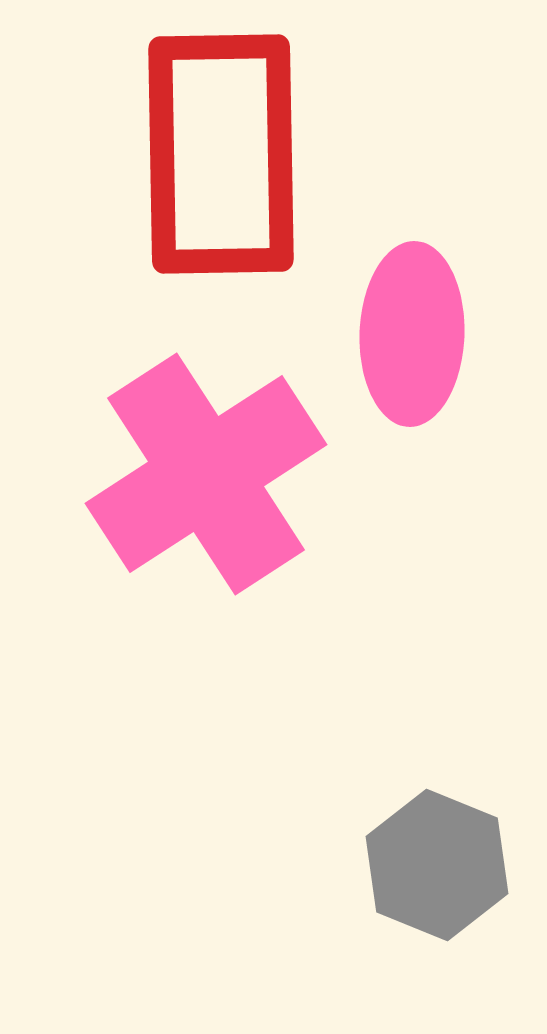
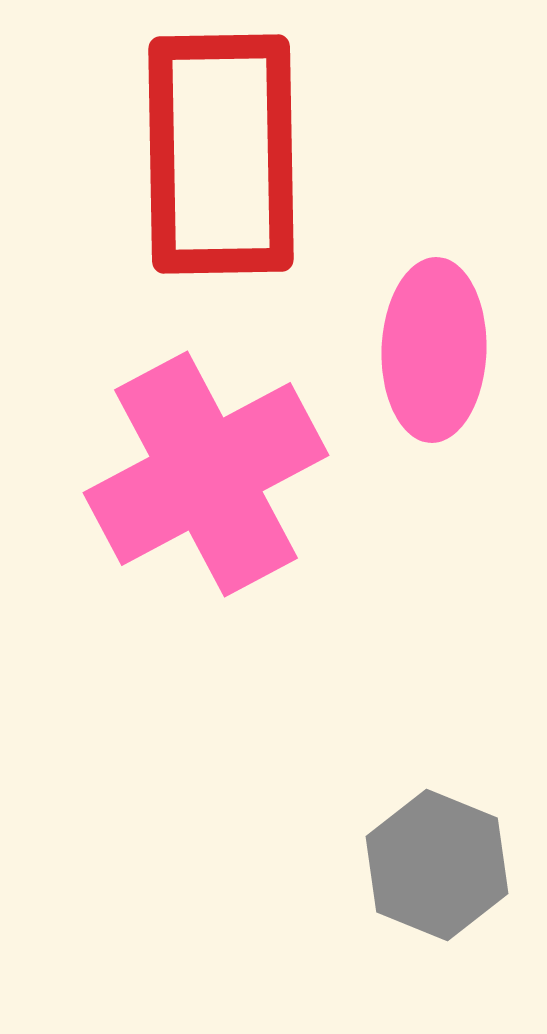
pink ellipse: moved 22 px right, 16 px down
pink cross: rotated 5 degrees clockwise
